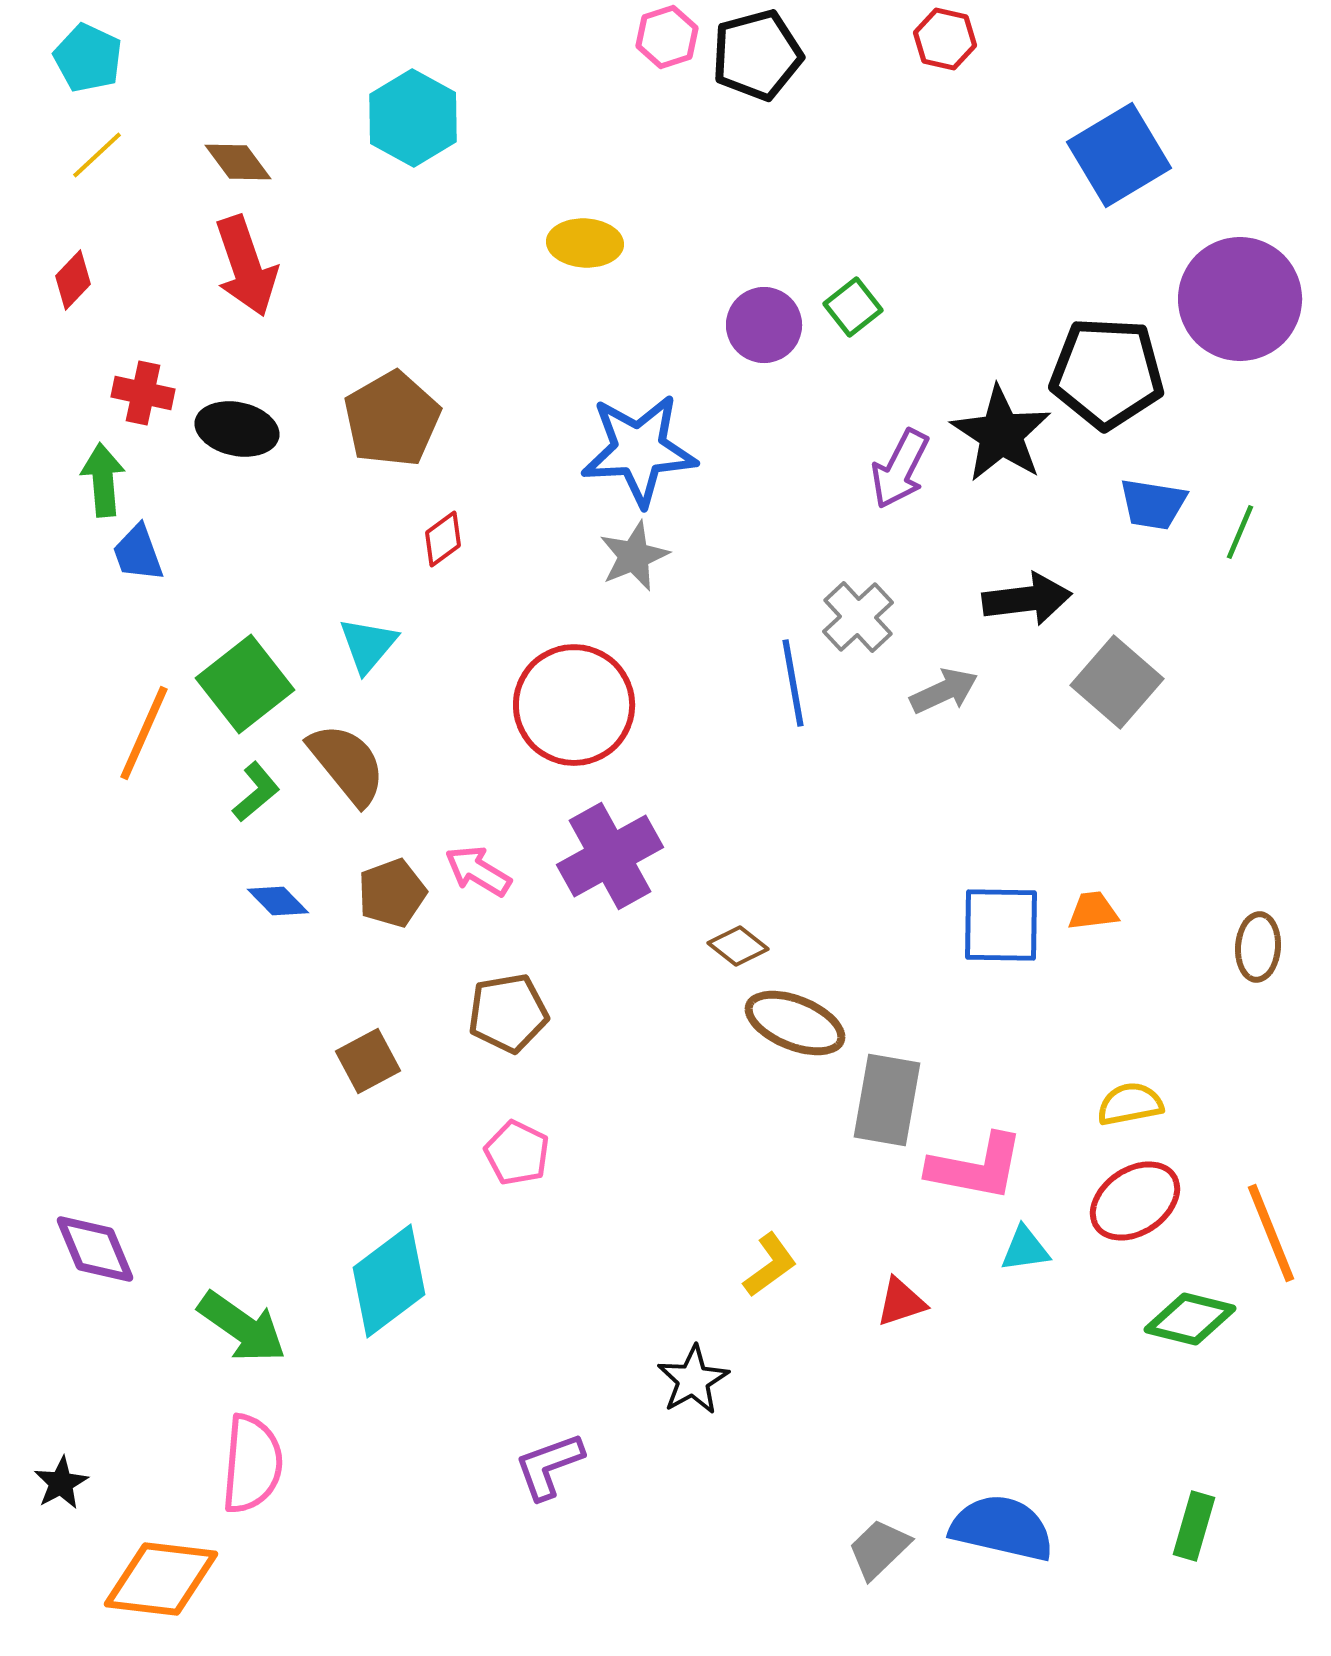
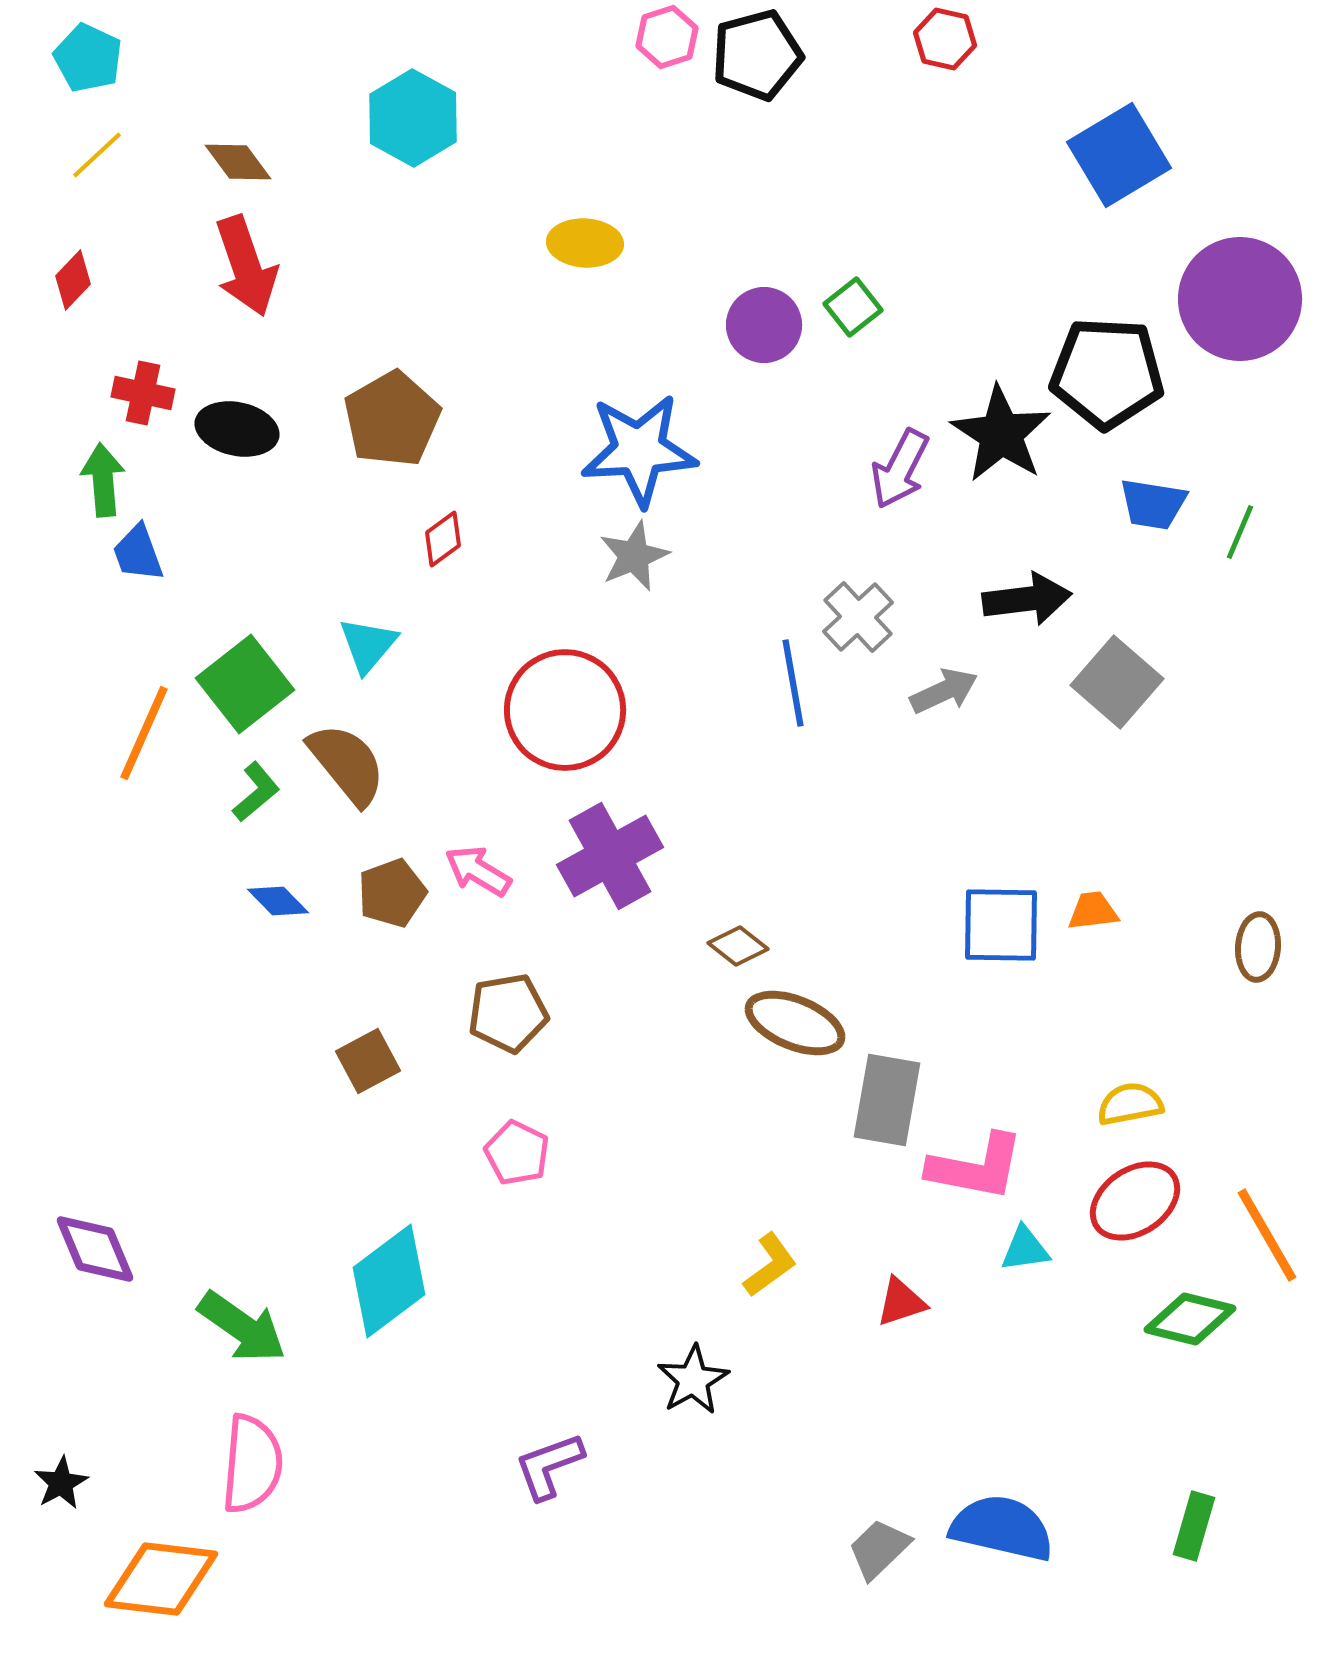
red circle at (574, 705): moved 9 px left, 5 px down
orange line at (1271, 1233): moved 4 px left, 2 px down; rotated 8 degrees counterclockwise
